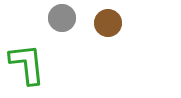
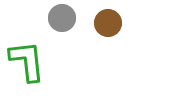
green L-shape: moved 3 px up
